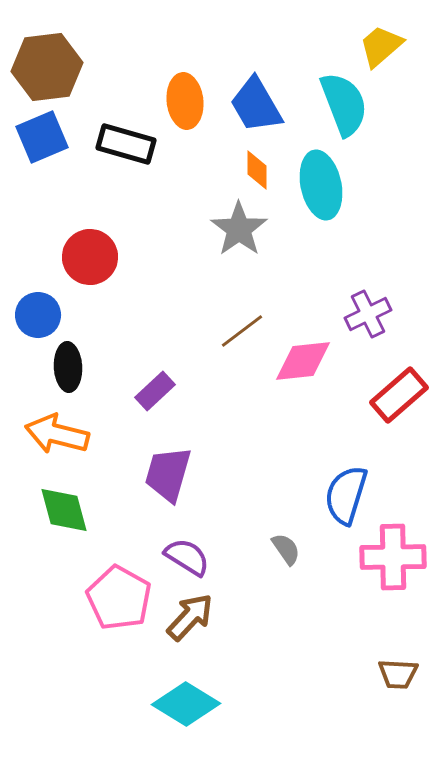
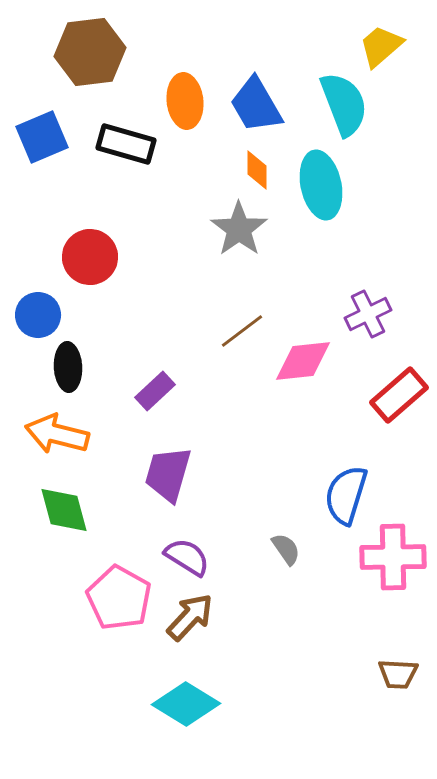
brown hexagon: moved 43 px right, 15 px up
